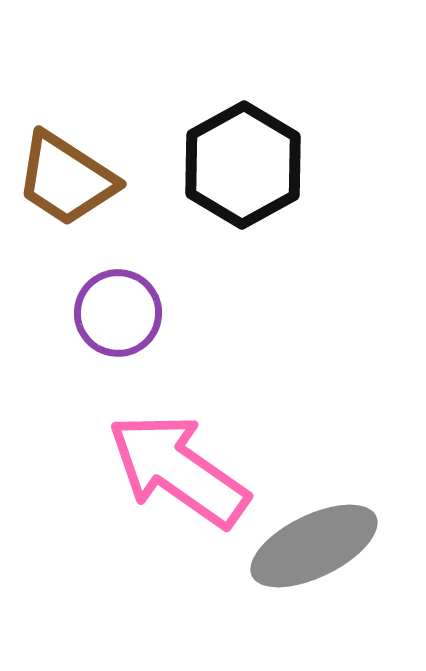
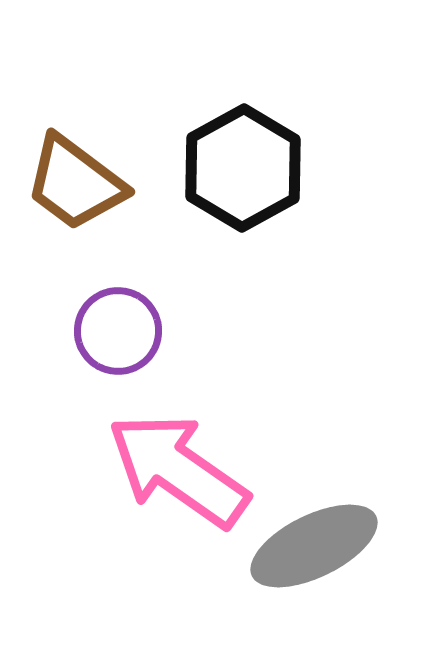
black hexagon: moved 3 px down
brown trapezoid: moved 9 px right, 4 px down; rotated 4 degrees clockwise
purple circle: moved 18 px down
